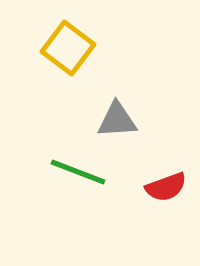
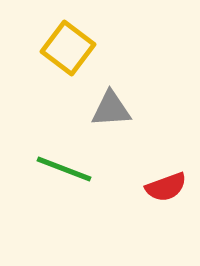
gray triangle: moved 6 px left, 11 px up
green line: moved 14 px left, 3 px up
